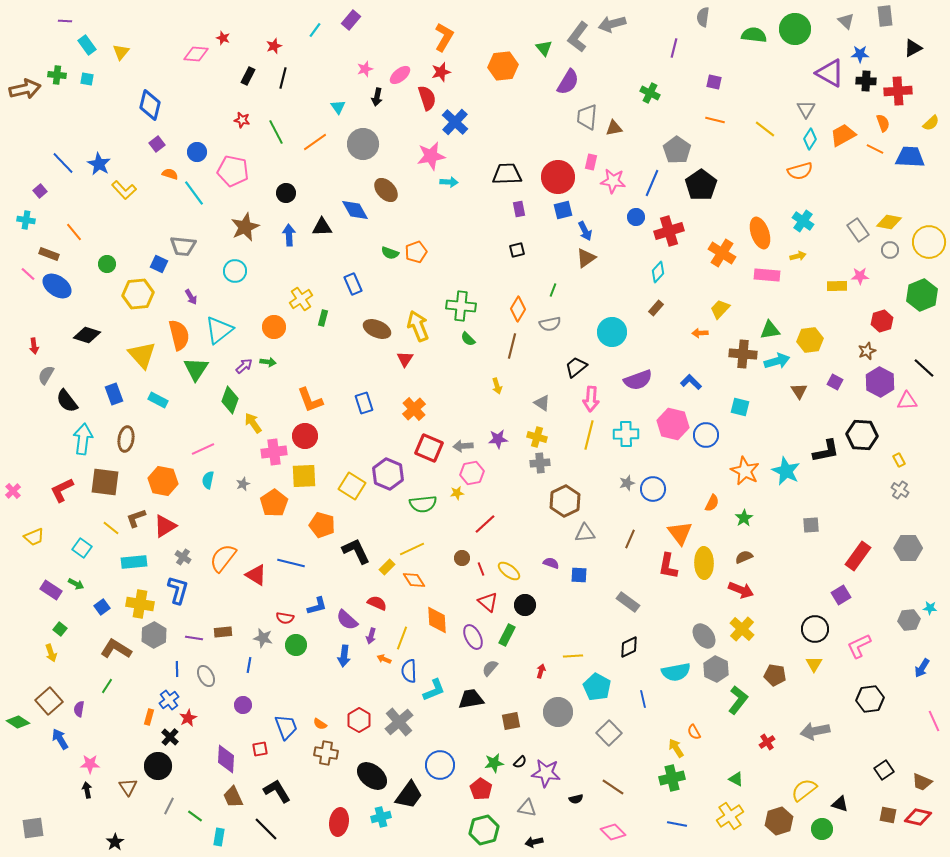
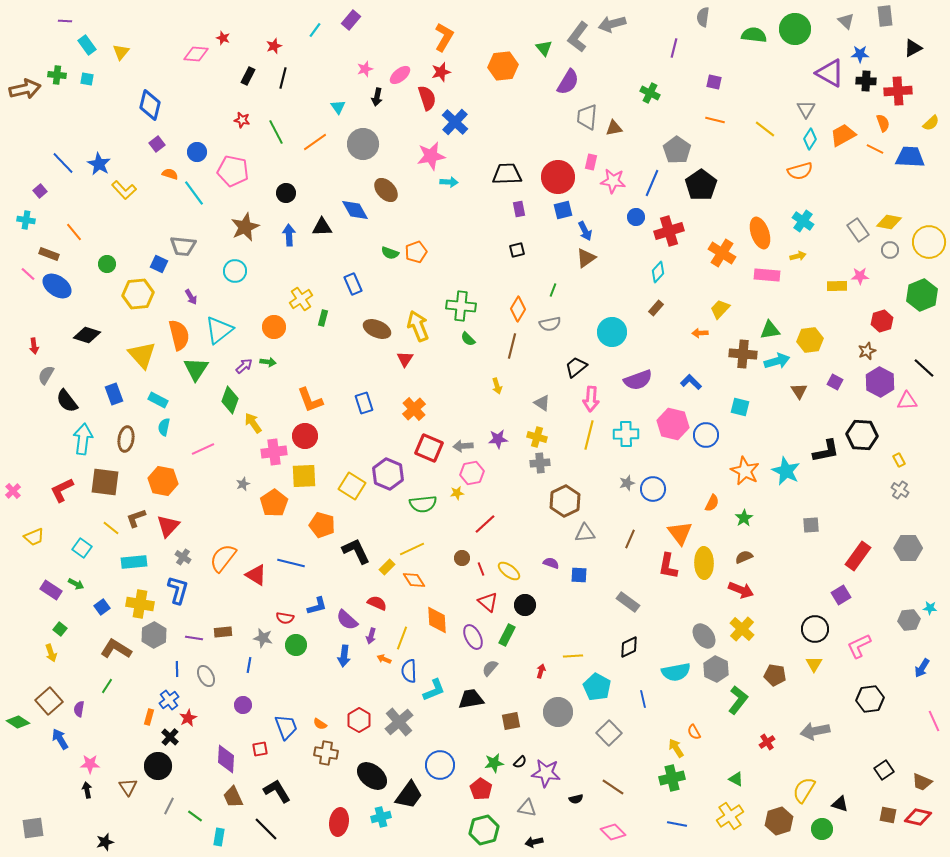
cyan semicircle at (208, 480): moved 44 px left, 53 px up
red triangle at (165, 526): moved 3 px right; rotated 15 degrees counterclockwise
yellow semicircle at (804, 790): rotated 20 degrees counterclockwise
black star at (115, 842): moved 10 px left; rotated 18 degrees clockwise
